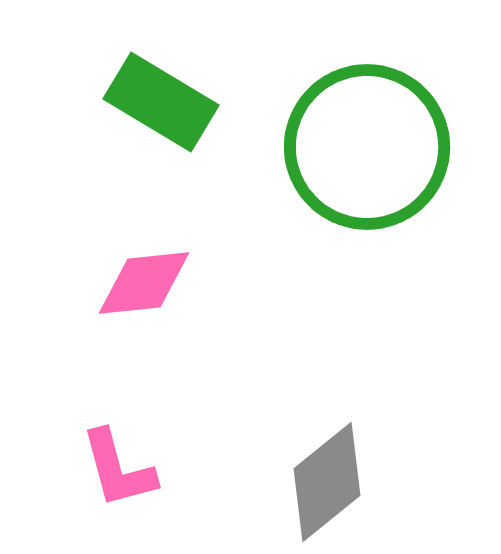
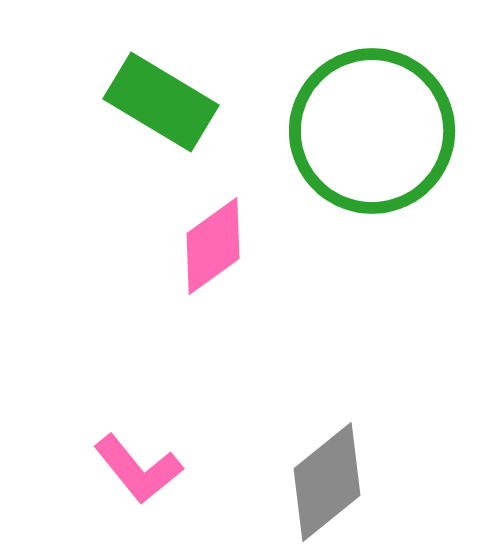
green circle: moved 5 px right, 16 px up
pink diamond: moved 69 px right, 37 px up; rotated 30 degrees counterclockwise
pink L-shape: moved 20 px right; rotated 24 degrees counterclockwise
